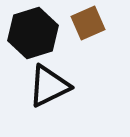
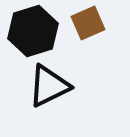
black hexagon: moved 2 px up
